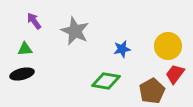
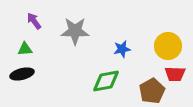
gray star: rotated 24 degrees counterclockwise
red trapezoid: rotated 125 degrees counterclockwise
green diamond: rotated 20 degrees counterclockwise
